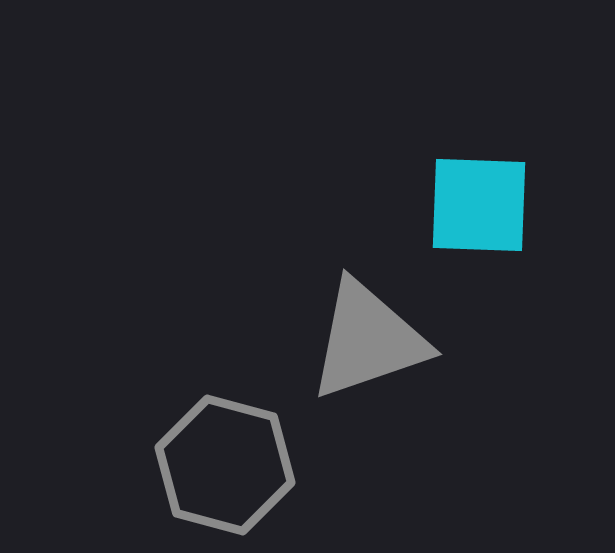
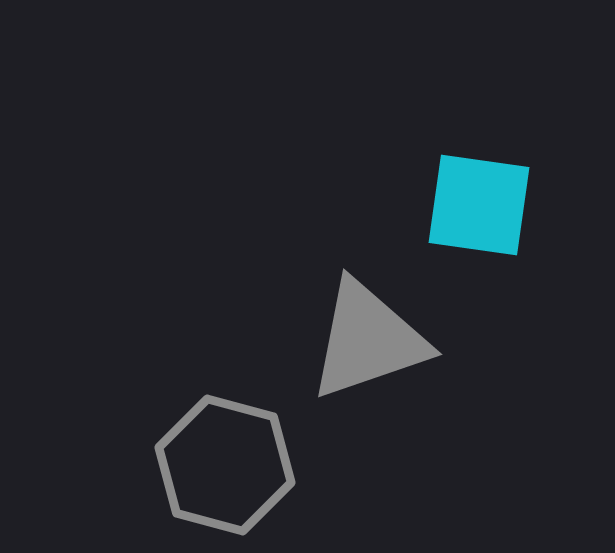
cyan square: rotated 6 degrees clockwise
